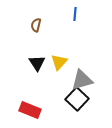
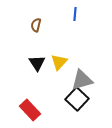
red rectangle: rotated 25 degrees clockwise
